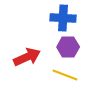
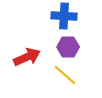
blue cross: moved 1 px right, 2 px up
yellow line: rotated 20 degrees clockwise
